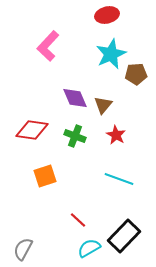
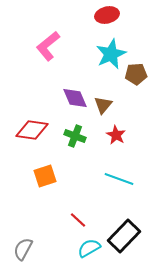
pink L-shape: rotated 8 degrees clockwise
